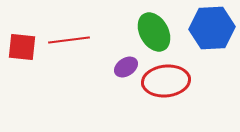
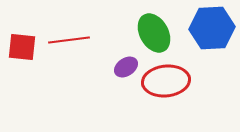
green ellipse: moved 1 px down
